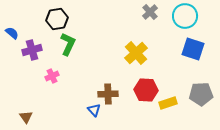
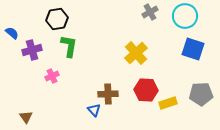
gray cross: rotated 14 degrees clockwise
green L-shape: moved 1 px right, 2 px down; rotated 15 degrees counterclockwise
